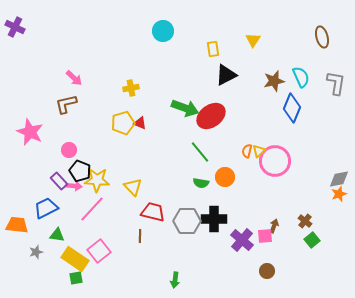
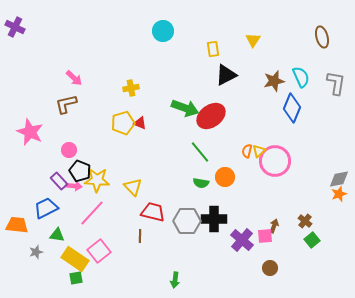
pink line at (92, 209): moved 4 px down
brown circle at (267, 271): moved 3 px right, 3 px up
